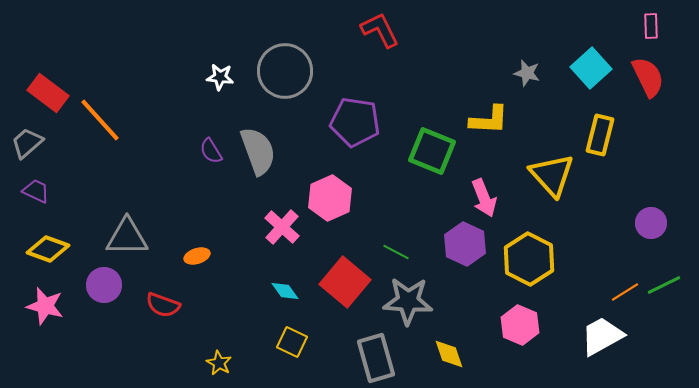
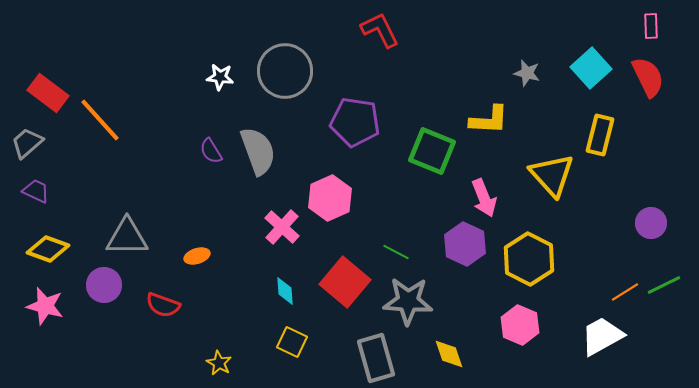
cyan diamond at (285, 291): rotated 32 degrees clockwise
